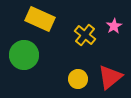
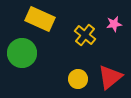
pink star: moved 2 px up; rotated 21 degrees clockwise
green circle: moved 2 px left, 2 px up
